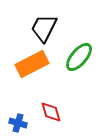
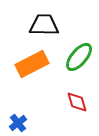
black trapezoid: moved 3 px up; rotated 64 degrees clockwise
red diamond: moved 26 px right, 10 px up
blue cross: rotated 36 degrees clockwise
